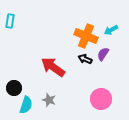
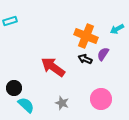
cyan rectangle: rotated 64 degrees clockwise
cyan arrow: moved 6 px right, 1 px up
gray star: moved 13 px right, 3 px down
cyan semicircle: rotated 66 degrees counterclockwise
